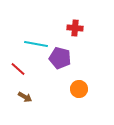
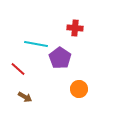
purple pentagon: rotated 20 degrees clockwise
